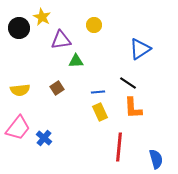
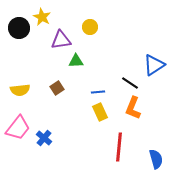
yellow circle: moved 4 px left, 2 px down
blue triangle: moved 14 px right, 16 px down
black line: moved 2 px right
orange L-shape: rotated 25 degrees clockwise
